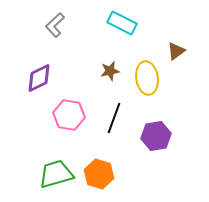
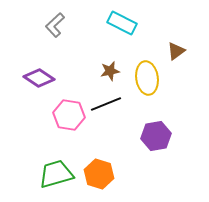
purple diamond: rotated 60 degrees clockwise
black line: moved 8 px left, 14 px up; rotated 48 degrees clockwise
